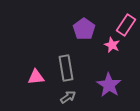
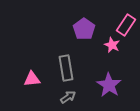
pink triangle: moved 4 px left, 2 px down
